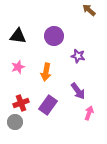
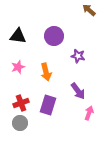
orange arrow: rotated 24 degrees counterclockwise
purple rectangle: rotated 18 degrees counterclockwise
gray circle: moved 5 px right, 1 px down
